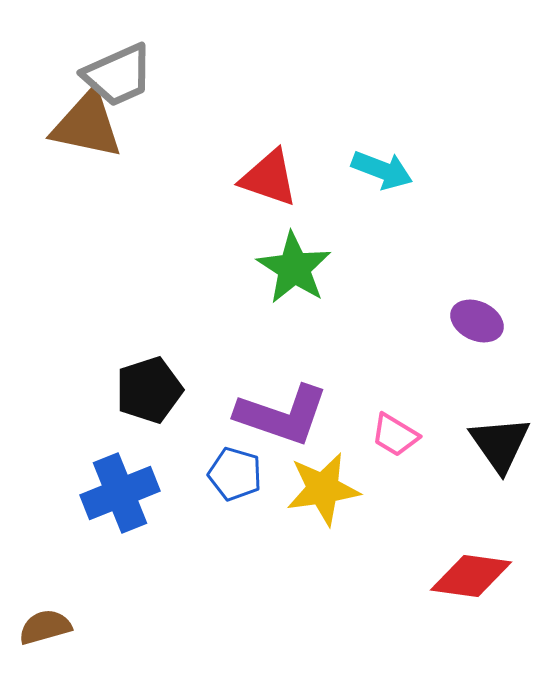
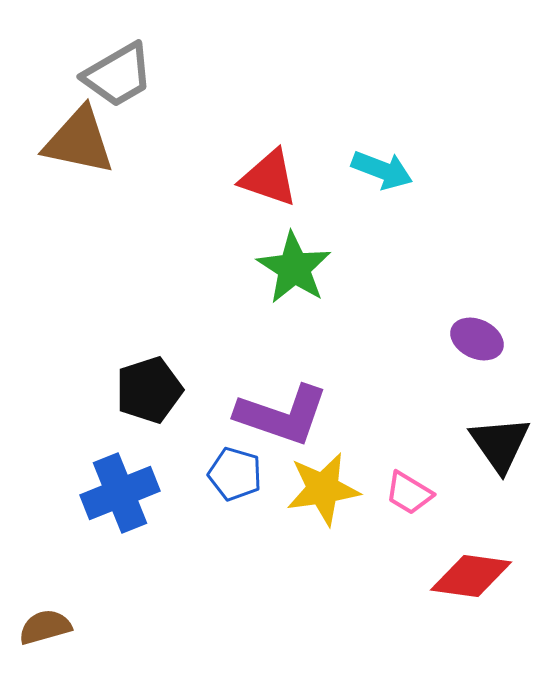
gray trapezoid: rotated 6 degrees counterclockwise
brown triangle: moved 8 px left, 16 px down
purple ellipse: moved 18 px down
pink trapezoid: moved 14 px right, 58 px down
